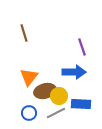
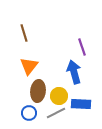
blue arrow: rotated 105 degrees counterclockwise
orange triangle: moved 11 px up
brown ellipse: moved 7 px left; rotated 70 degrees counterclockwise
